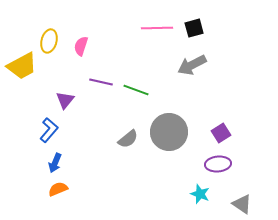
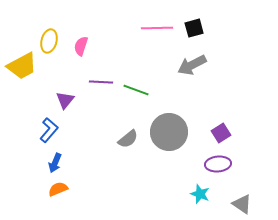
purple line: rotated 10 degrees counterclockwise
